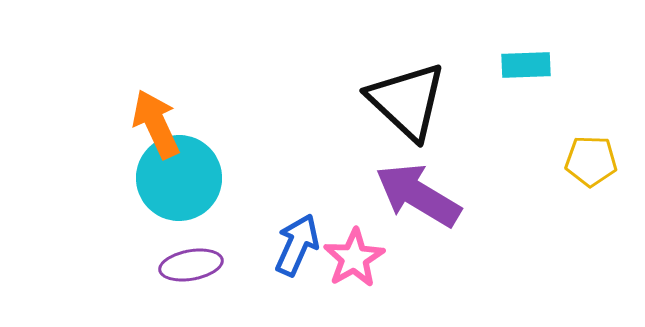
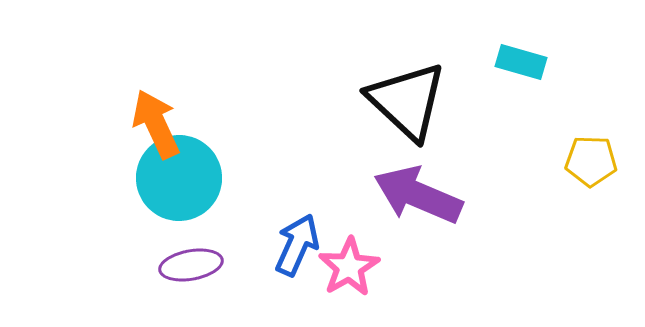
cyan rectangle: moved 5 px left, 3 px up; rotated 18 degrees clockwise
purple arrow: rotated 8 degrees counterclockwise
pink star: moved 5 px left, 9 px down
